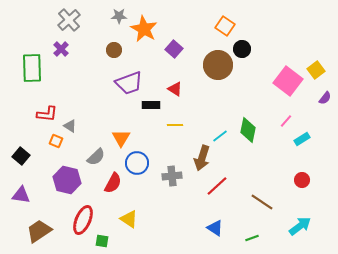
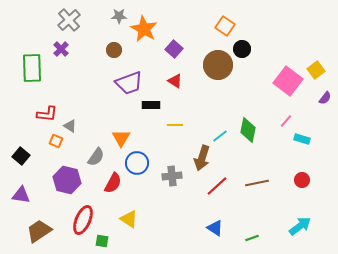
red triangle at (175, 89): moved 8 px up
cyan rectangle at (302, 139): rotated 49 degrees clockwise
gray semicircle at (96, 157): rotated 12 degrees counterclockwise
brown line at (262, 202): moved 5 px left, 19 px up; rotated 45 degrees counterclockwise
